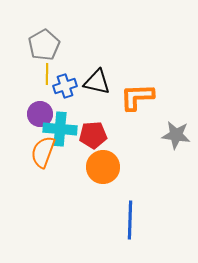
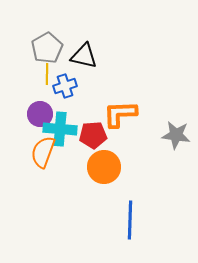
gray pentagon: moved 3 px right, 3 px down
black triangle: moved 13 px left, 26 px up
orange L-shape: moved 17 px left, 17 px down
orange circle: moved 1 px right
